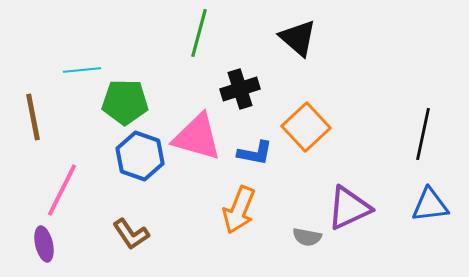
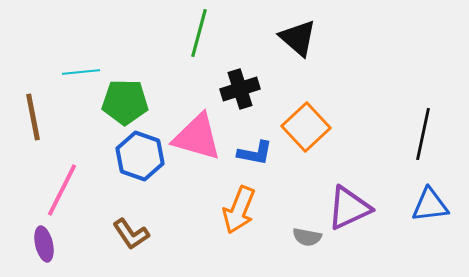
cyan line: moved 1 px left, 2 px down
